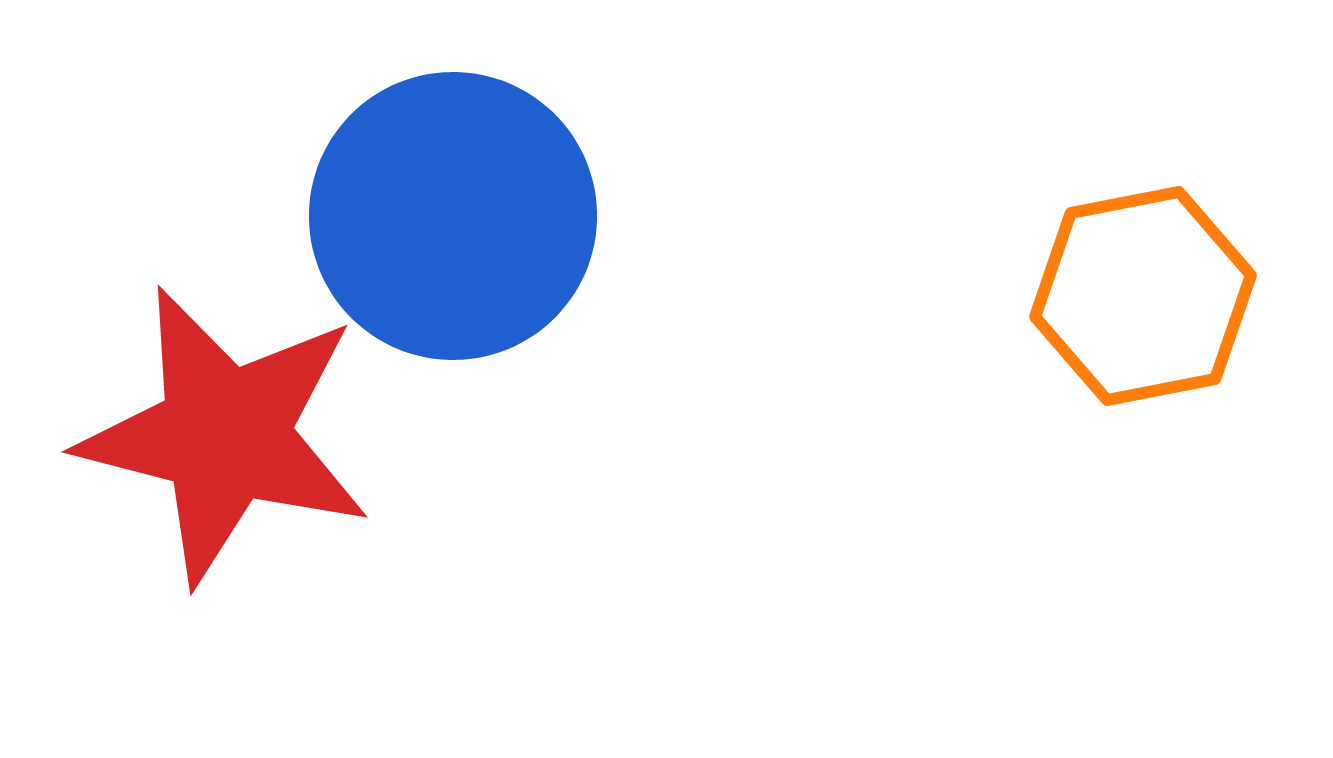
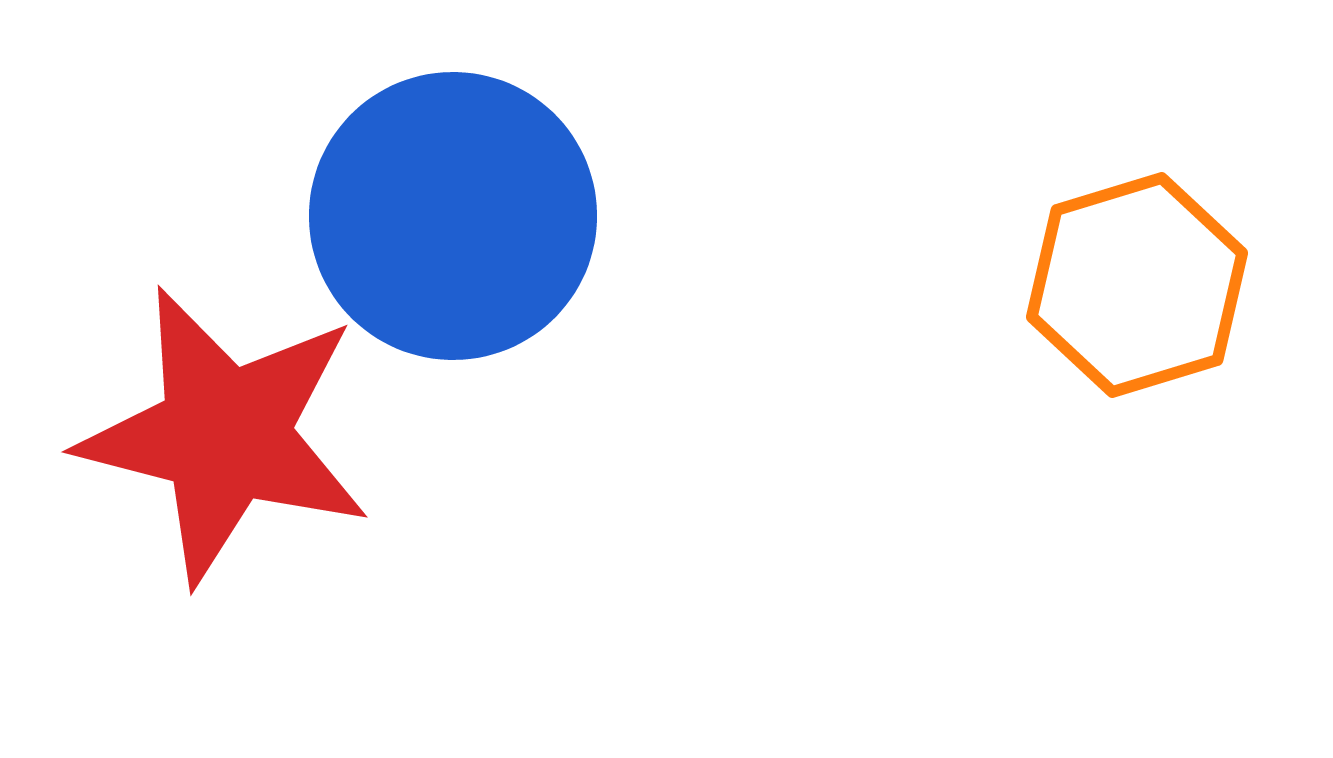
orange hexagon: moved 6 px left, 11 px up; rotated 6 degrees counterclockwise
